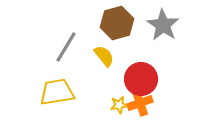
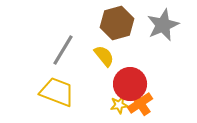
gray star: rotated 16 degrees clockwise
gray line: moved 3 px left, 3 px down
red circle: moved 11 px left, 5 px down
yellow trapezoid: rotated 30 degrees clockwise
orange cross: rotated 15 degrees counterclockwise
